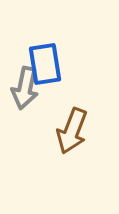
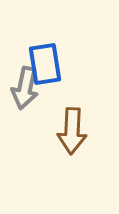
brown arrow: rotated 18 degrees counterclockwise
